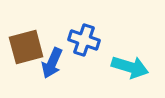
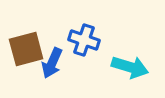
brown square: moved 2 px down
